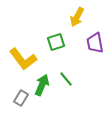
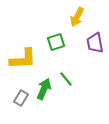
yellow L-shape: rotated 56 degrees counterclockwise
green arrow: moved 2 px right, 4 px down
